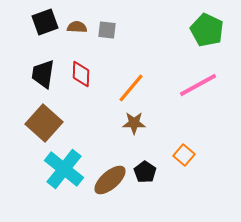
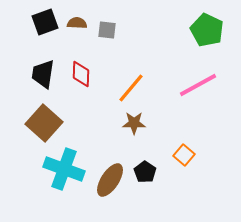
brown semicircle: moved 4 px up
cyan cross: rotated 18 degrees counterclockwise
brown ellipse: rotated 16 degrees counterclockwise
